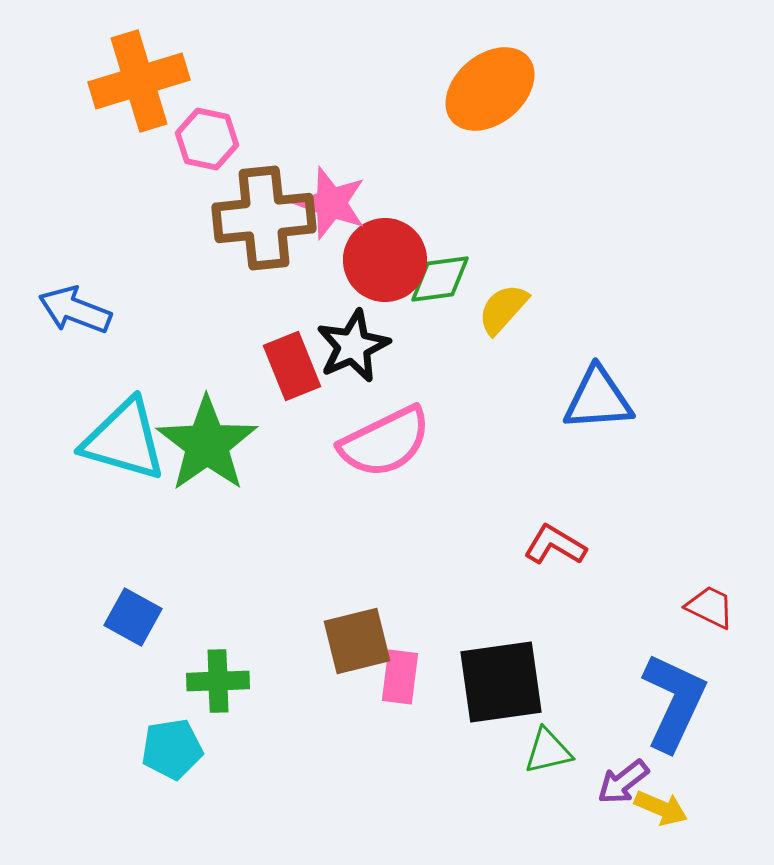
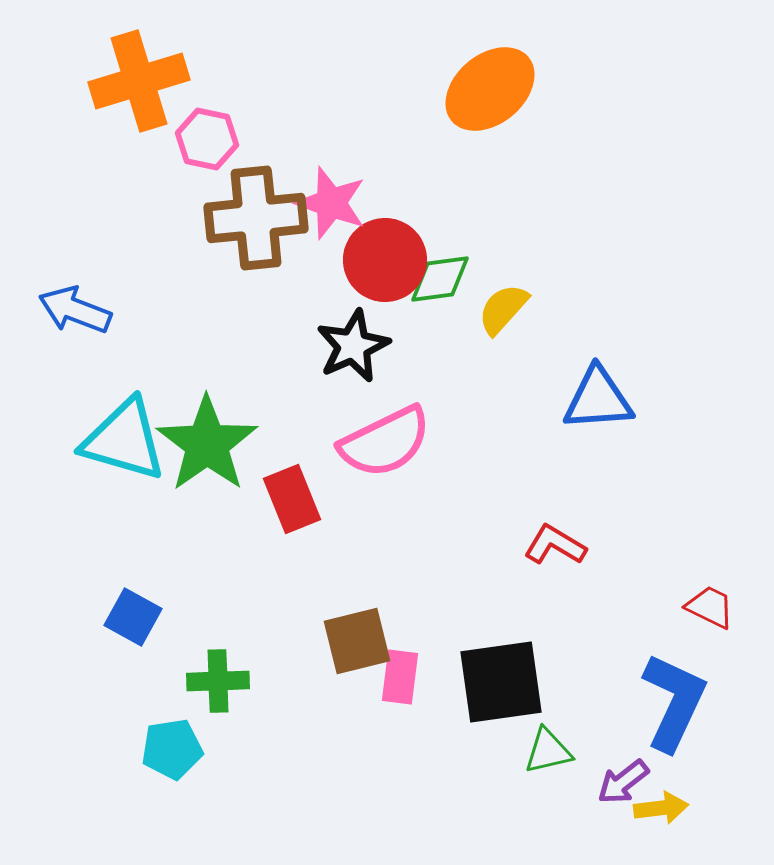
brown cross: moved 8 px left
red rectangle: moved 133 px down
yellow arrow: rotated 30 degrees counterclockwise
